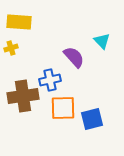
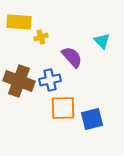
yellow cross: moved 30 px right, 11 px up
purple semicircle: moved 2 px left
brown cross: moved 4 px left, 15 px up; rotated 28 degrees clockwise
